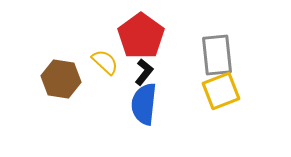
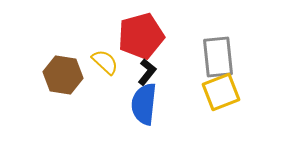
red pentagon: rotated 21 degrees clockwise
gray rectangle: moved 1 px right, 2 px down
black L-shape: moved 3 px right
brown hexagon: moved 2 px right, 4 px up
yellow square: moved 1 px down
